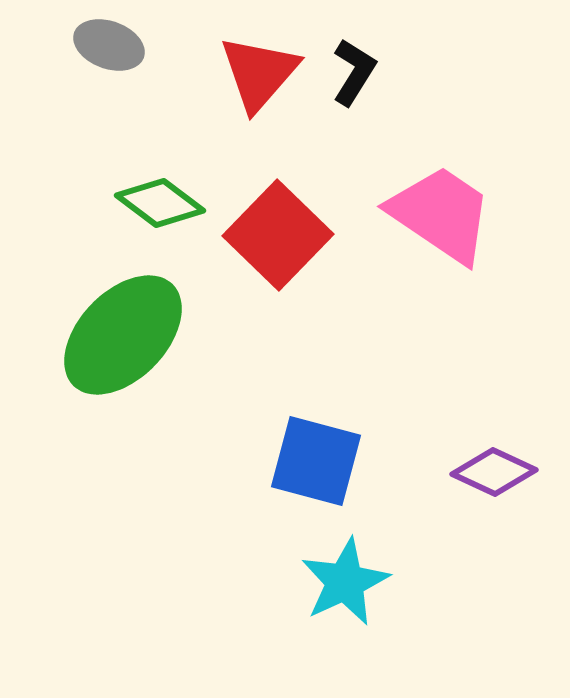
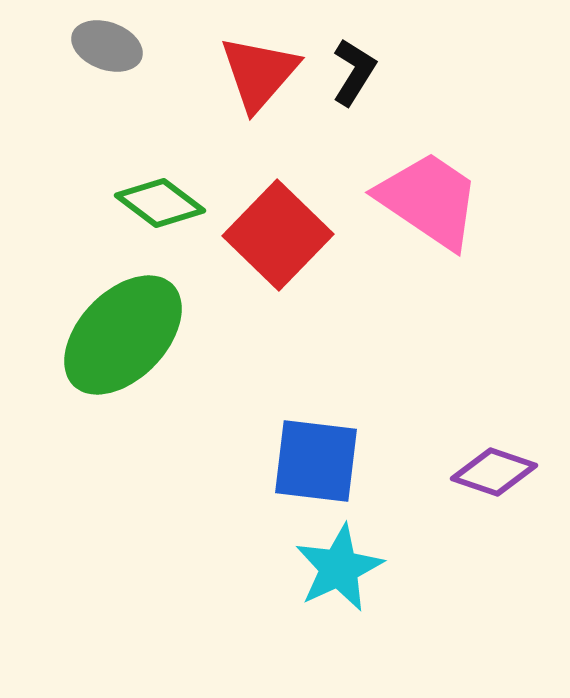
gray ellipse: moved 2 px left, 1 px down
pink trapezoid: moved 12 px left, 14 px up
blue square: rotated 8 degrees counterclockwise
purple diamond: rotated 6 degrees counterclockwise
cyan star: moved 6 px left, 14 px up
